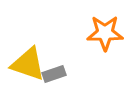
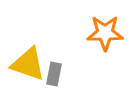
gray rectangle: rotated 60 degrees counterclockwise
